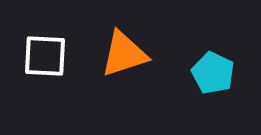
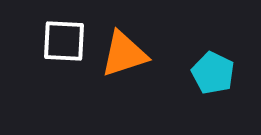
white square: moved 19 px right, 15 px up
